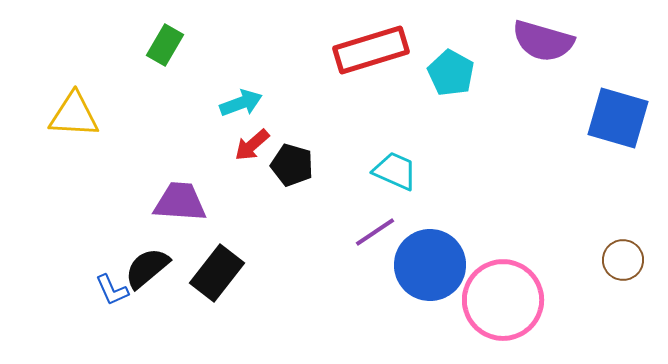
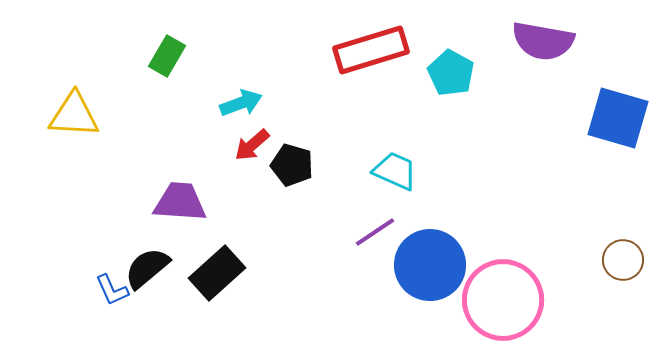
purple semicircle: rotated 6 degrees counterclockwise
green rectangle: moved 2 px right, 11 px down
black rectangle: rotated 10 degrees clockwise
